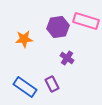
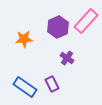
pink rectangle: rotated 65 degrees counterclockwise
purple hexagon: rotated 15 degrees counterclockwise
